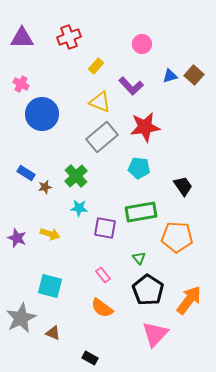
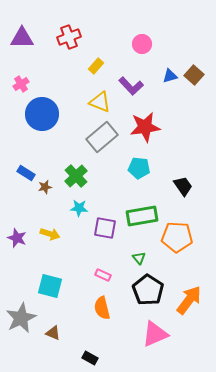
pink cross: rotated 28 degrees clockwise
green rectangle: moved 1 px right, 4 px down
pink rectangle: rotated 28 degrees counterclockwise
orange semicircle: rotated 40 degrees clockwise
pink triangle: rotated 24 degrees clockwise
